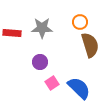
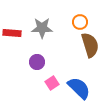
purple circle: moved 3 px left
